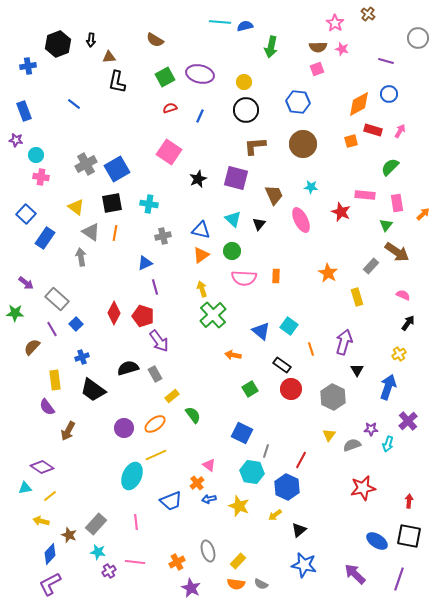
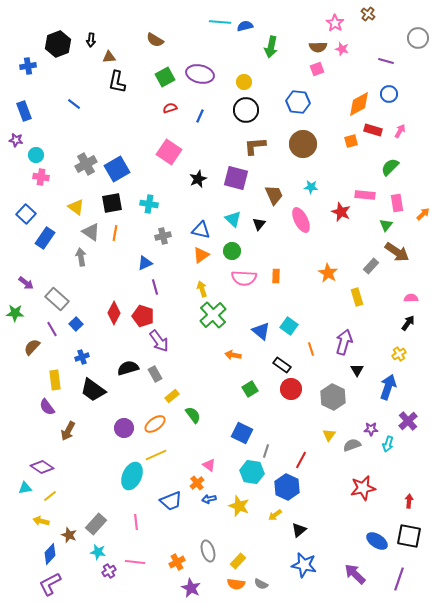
pink semicircle at (403, 295): moved 8 px right, 3 px down; rotated 24 degrees counterclockwise
